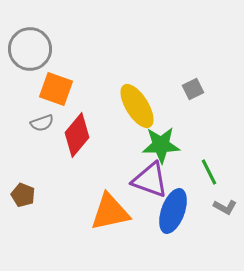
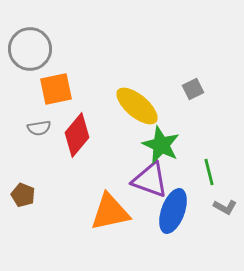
orange square: rotated 32 degrees counterclockwise
yellow ellipse: rotated 18 degrees counterclockwise
gray semicircle: moved 3 px left, 5 px down; rotated 10 degrees clockwise
green star: rotated 27 degrees clockwise
green line: rotated 12 degrees clockwise
